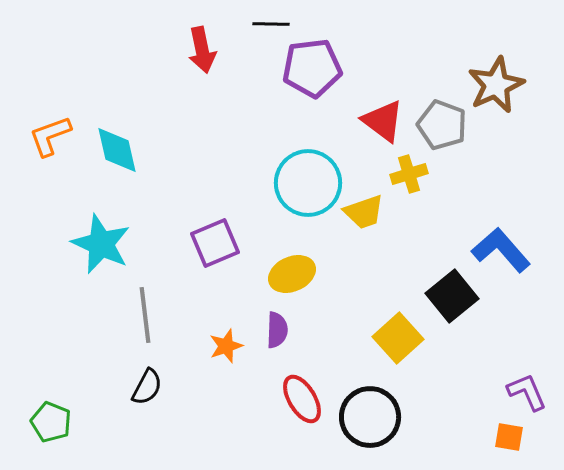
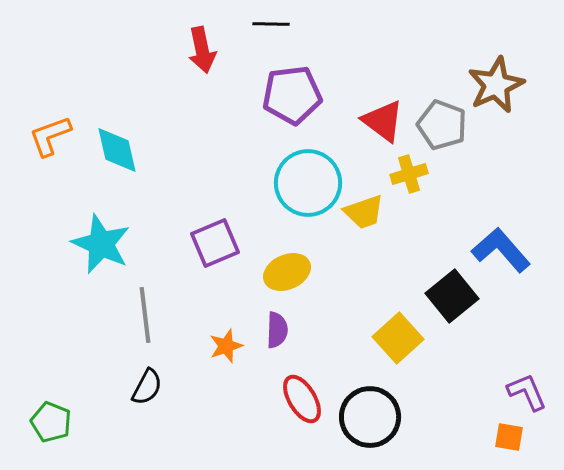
purple pentagon: moved 20 px left, 27 px down
yellow ellipse: moved 5 px left, 2 px up
